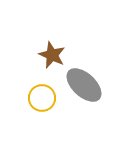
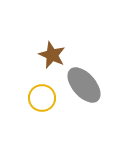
gray ellipse: rotated 6 degrees clockwise
